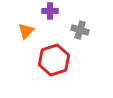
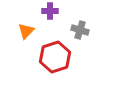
red hexagon: moved 1 px right, 3 px up
